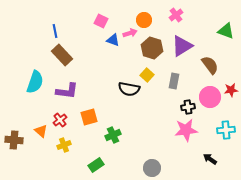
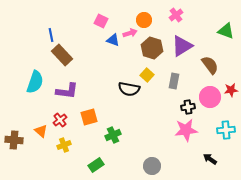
blue line: moved 4 px left, 4 px down
gray circle: moved 2 px up
